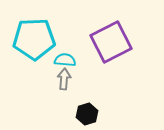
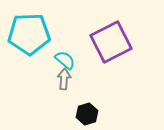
cyan pentagon: moved 5 px left, 5 px up
cyan semicircle: rotated 35 degrees clockwise
